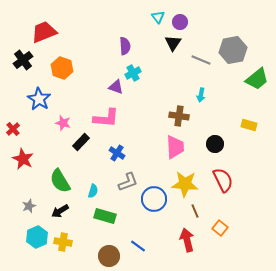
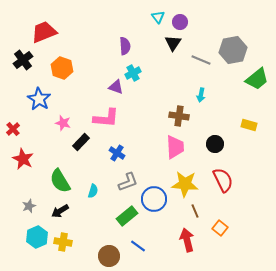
green rectangle: moved 22 px right; rotated 55 degrees counterclockwise
